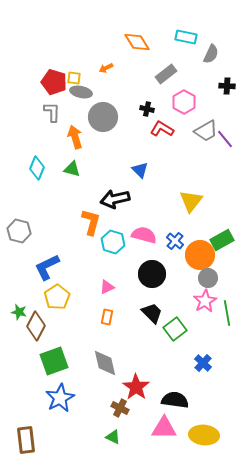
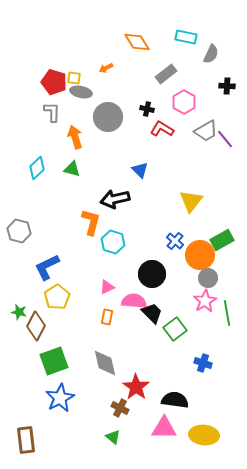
gray circle at (103, 117): moved 5 px right
cyan diamond at (37, 168): rotated 25 degrees clockwise
pink semicircle at (144, 235): moved 10 px left, 66 px down; rotated 10 degrees counterclockwise
blue cross at (203, 363): rotated 24 degrees counterclockwise
green triangle at (113, 437): rotated 14 degrees clockwise
